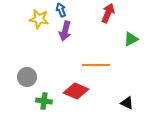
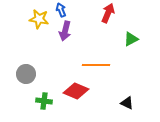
gray circle: moved 1 px left, 3 px up
